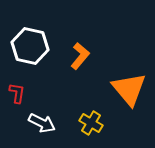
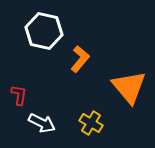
white hexagon: moved 14 px right, 15 px up
orange L-shape: moved 3 px down
orange triangle: moved 2 px up
red L-shape: moved 2 px right, 2 px down
